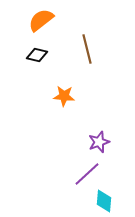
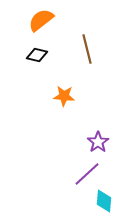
purple star: moved 1 px left; rotated 15 degrees counterclockwise
